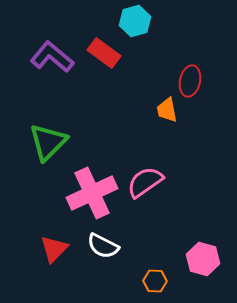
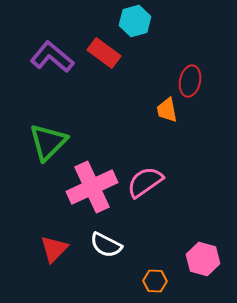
pink cross: moved 6 px up
white semicircle: moved 3 px right, 1 px up
